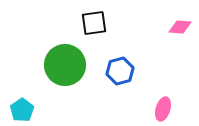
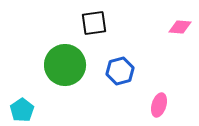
pink ellipse: moved 4 px left, 4 px up
